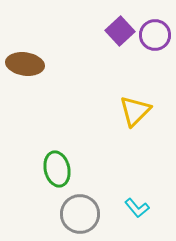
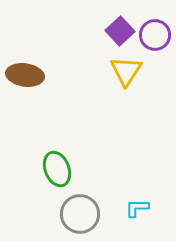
brown ellipse: moved 11 px down
yellow triangle: moved 9 px left, 40 px up; rotated 12 degrees counterclockwise
green ellipse: rotated 8 degrees counterclockwise
cyan L-shape: rotated 130 degrees clockwise
